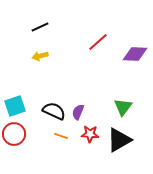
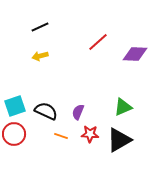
green triangle: rotated 30 degrees clockwise
black semicircle: moved 8 px left
